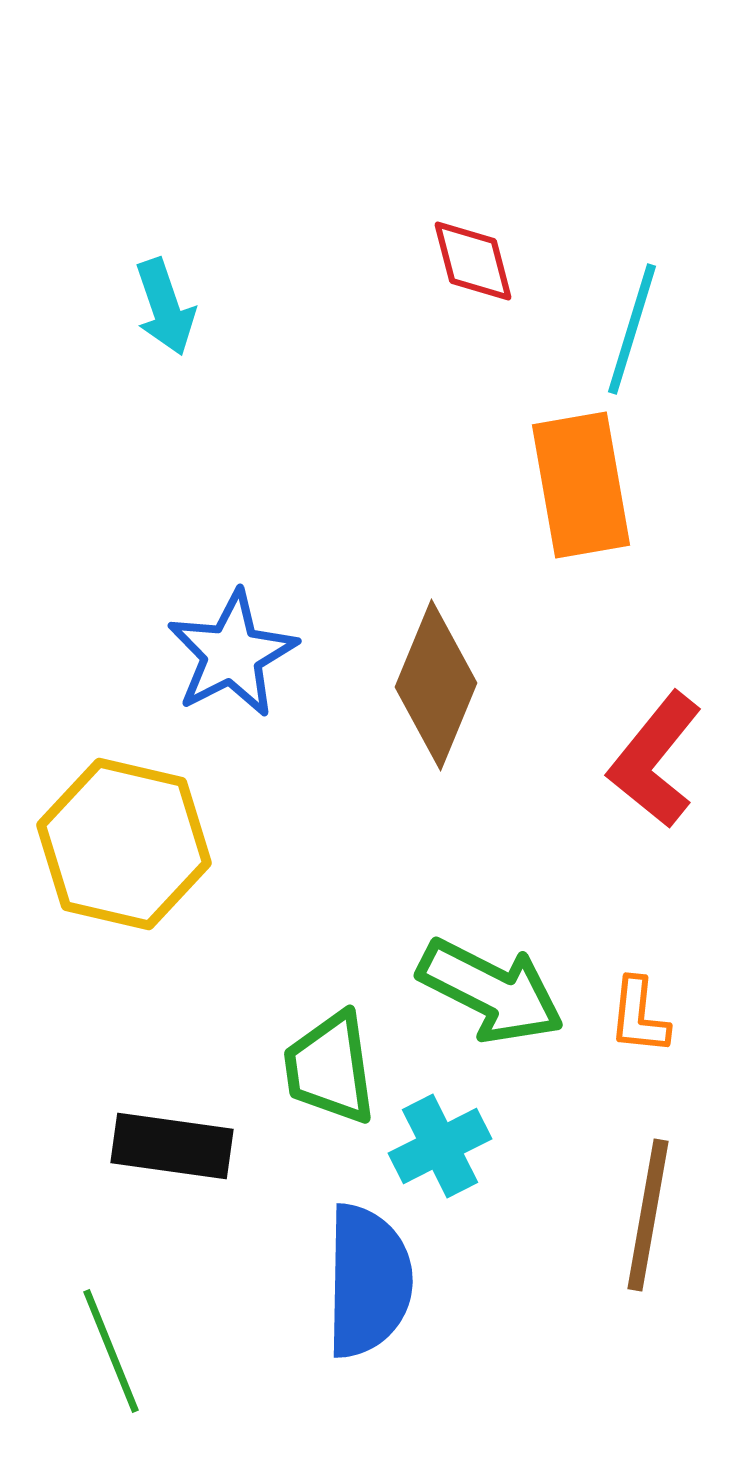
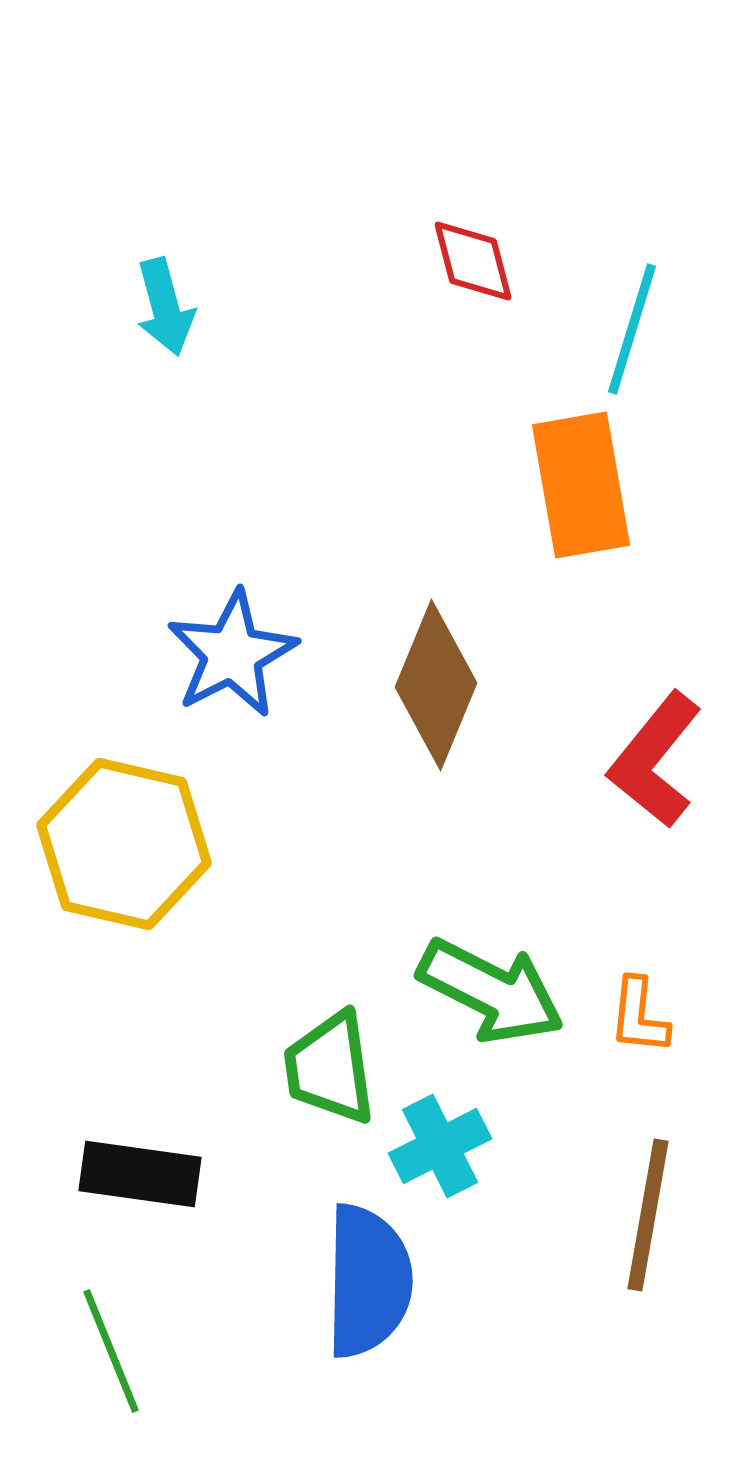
cyan arrow: rotated 4 degrees clockwise
black rectangle: moved 32 px left, 28 px down
